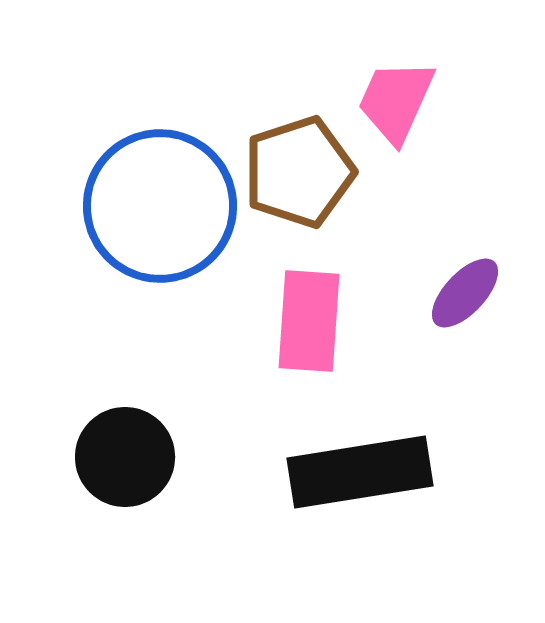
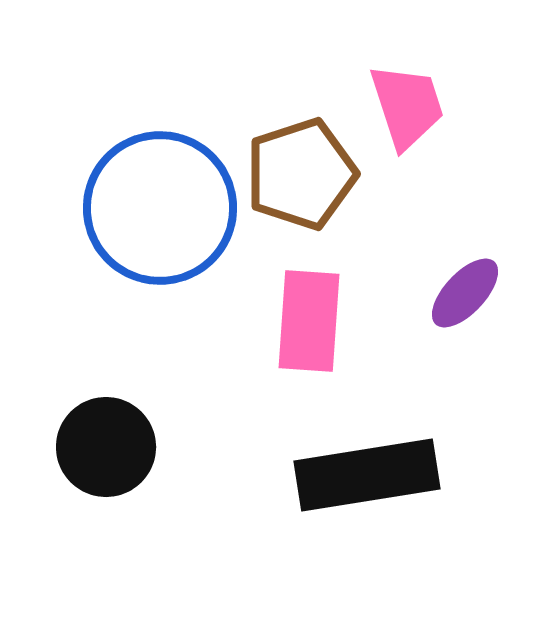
pink trapezoid: moved 11 px right, 5 px down; rotated 138 degrees clockwise
brown pentagon: moved 2 px right, 2 px down
blue circle: moved 2 px down
black circle: moved 19 px left, 10 px up
black rectangle: moved 7 px right, 3 px down
